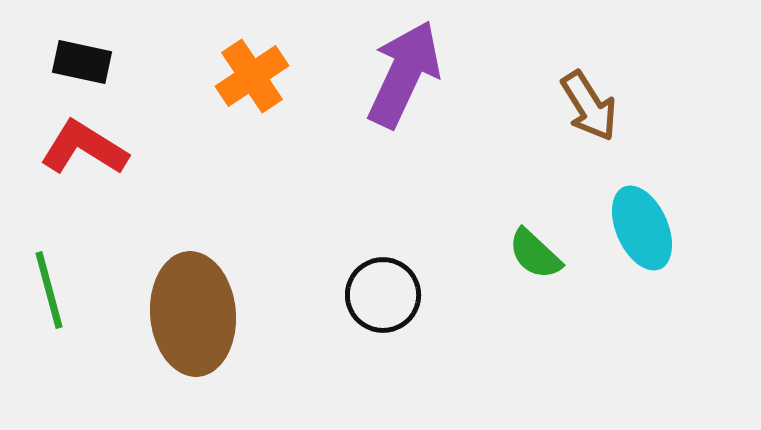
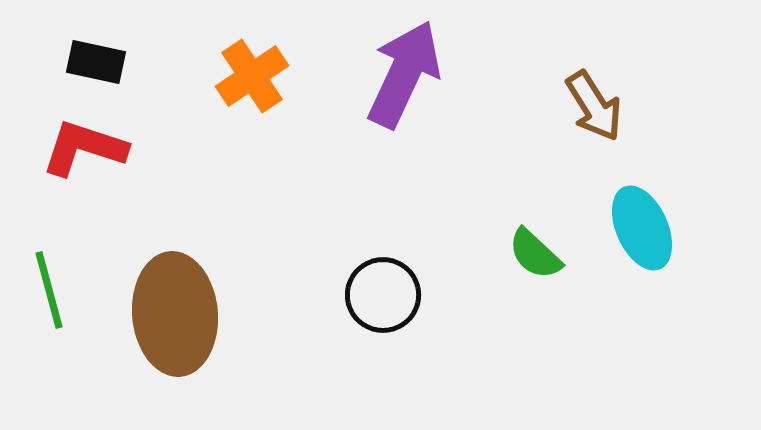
black rectangle: moved 14 px right
brown arrow: moved 5 px right
red L-shape: rotated 14 degrees counterclockwise
brown ellipse: moved 18 px left
